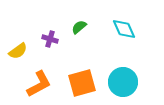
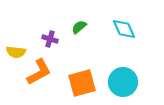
yellow semicircle: moved 2 px left, 1 px down; rotated 42 degrees clockwise
orange L-shape: moved 12 px up
